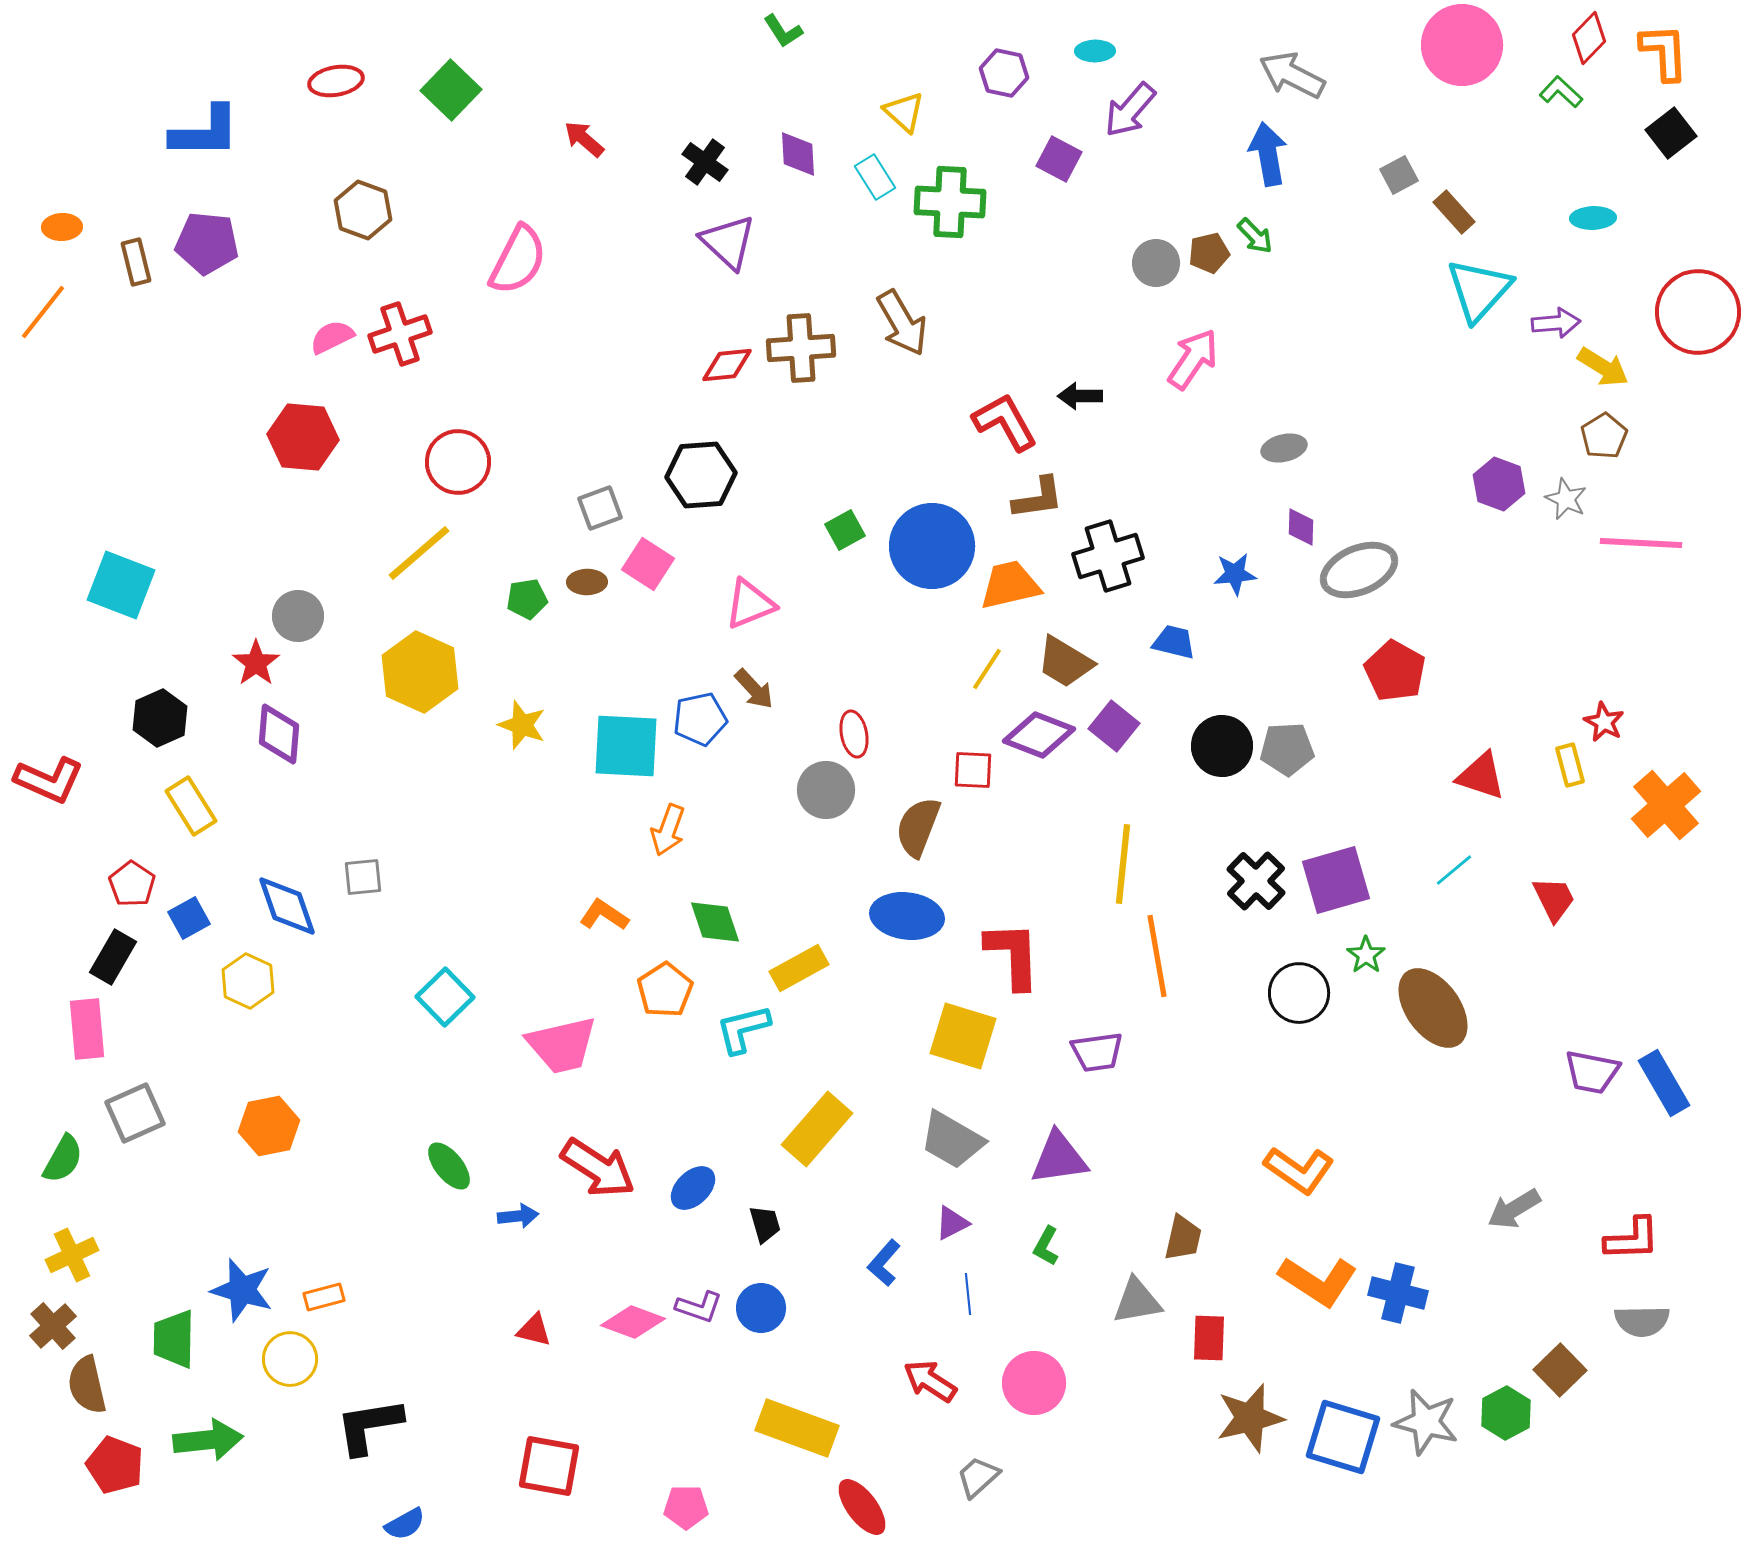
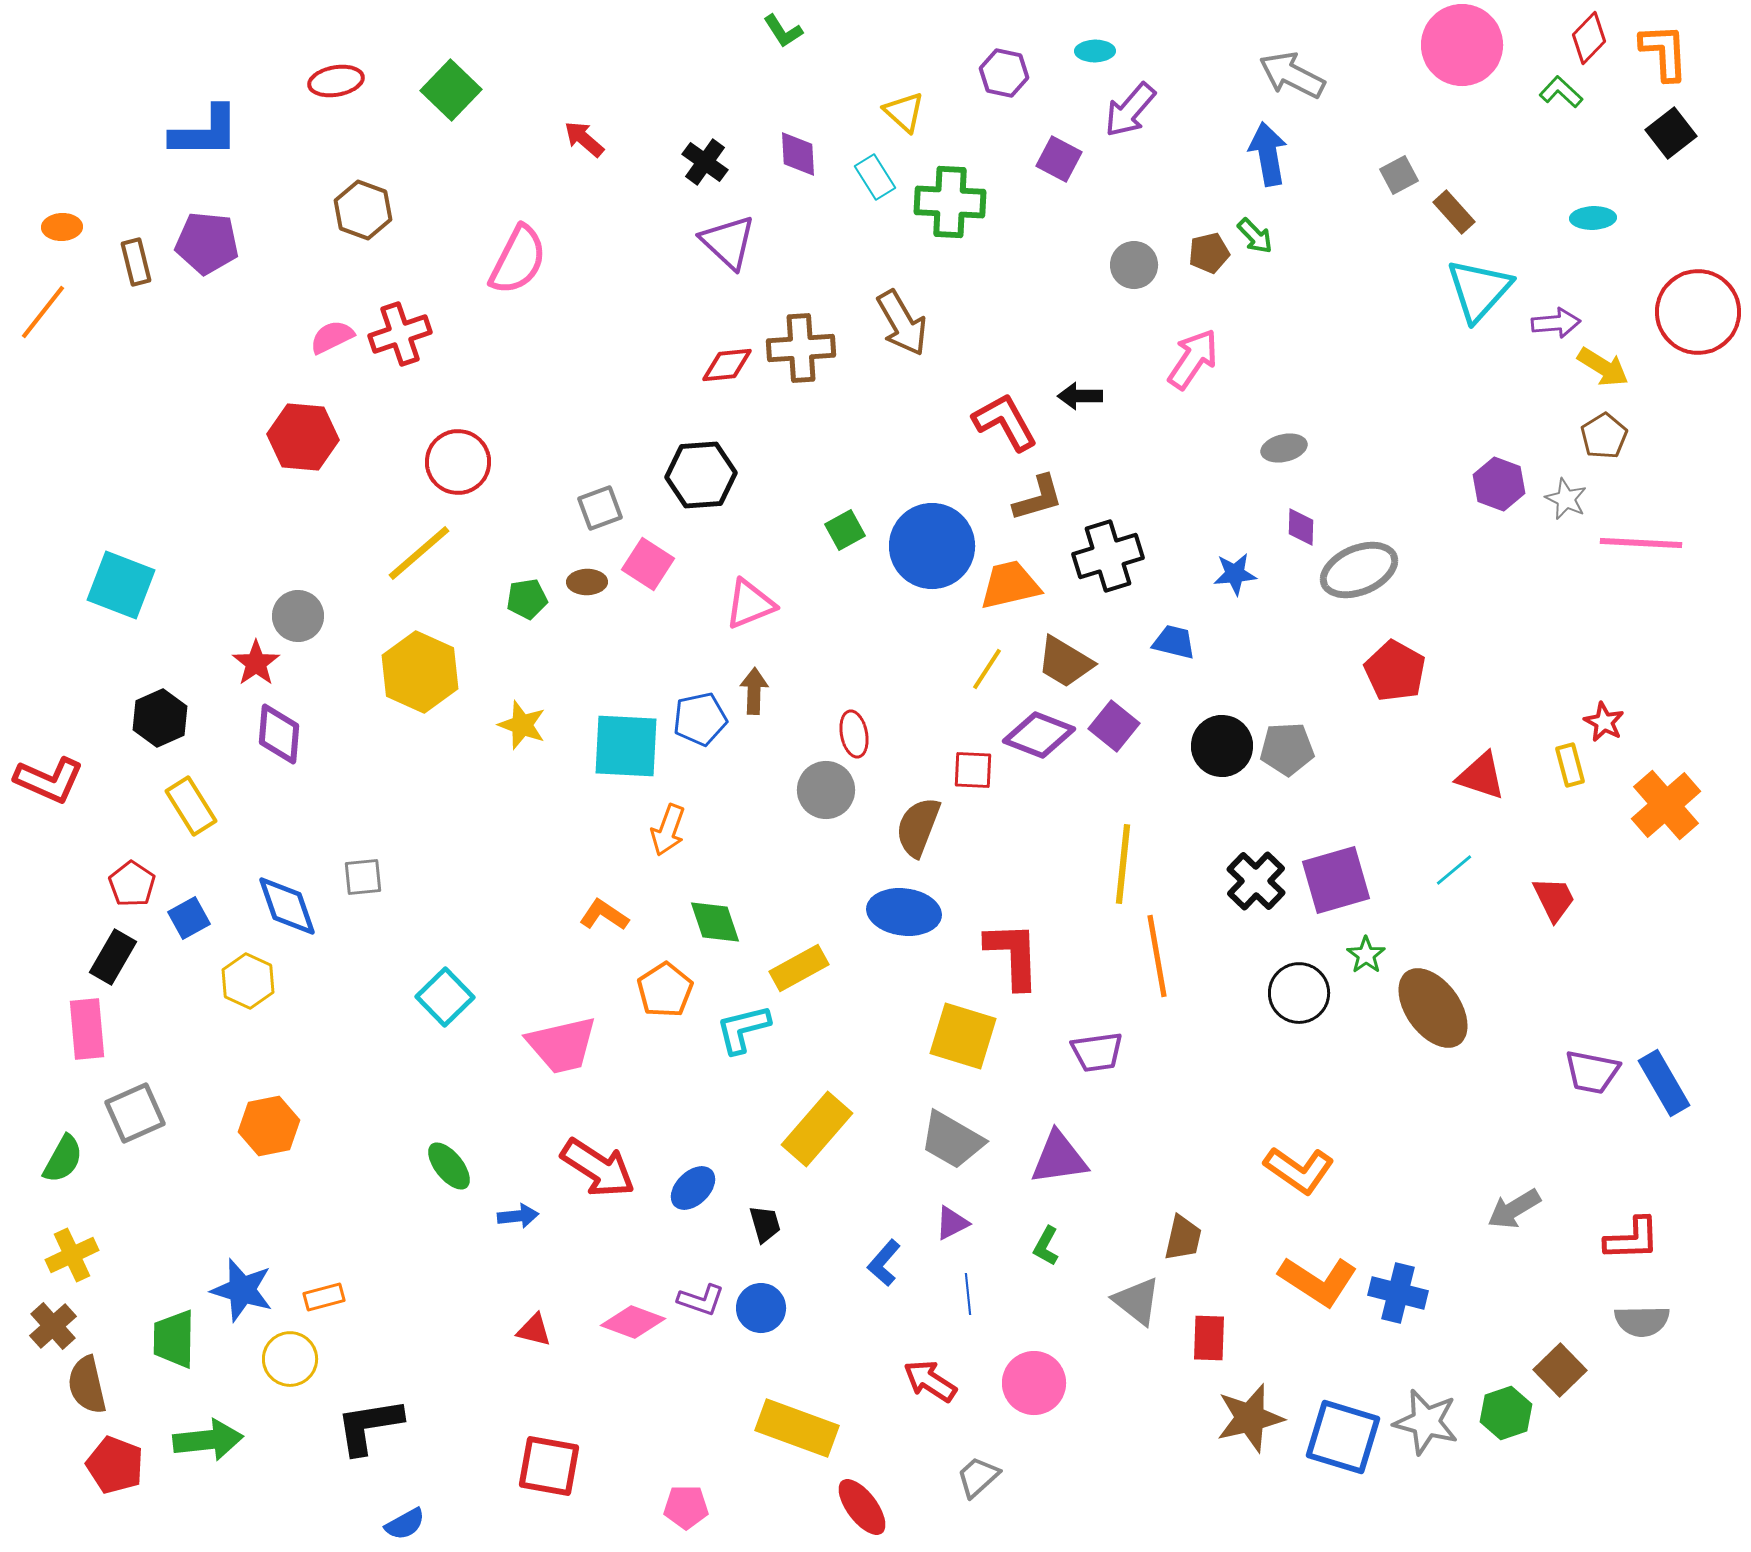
gray circle at (1156, 263): moved 22 px left, 2 px down
brown L-shape at (1038, 498): rotated 8 degrees counterclockwise
brown arrow at (754, 689): moved 2 px down; rotated 135 degrees counterclockwise
blue ellipse at (907, 916): moved 3 px left, 4 px up
gray triangle at (1137, 1301): rotated 48 degrees clockwise
purple L-shape at (699, 1307): moved 2 px right, 7 px up
green hexagon at (1506, 1413): rotated 9 degrees clockwise
